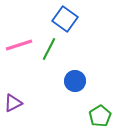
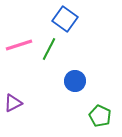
green pentagon: rotated 15 degrees counterclockwise
